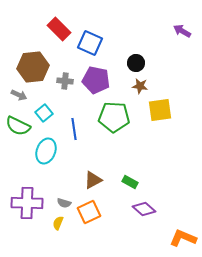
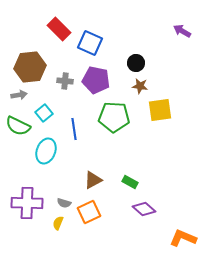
brown hexagon: moved 3 px left
gray arrow: rotated 35 degrees counterclockwise
